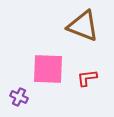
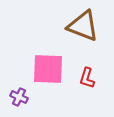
red L-shape: rotated 65 degrees counterclockwise
